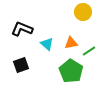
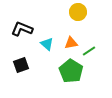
yellow circle: moved 5 px left
